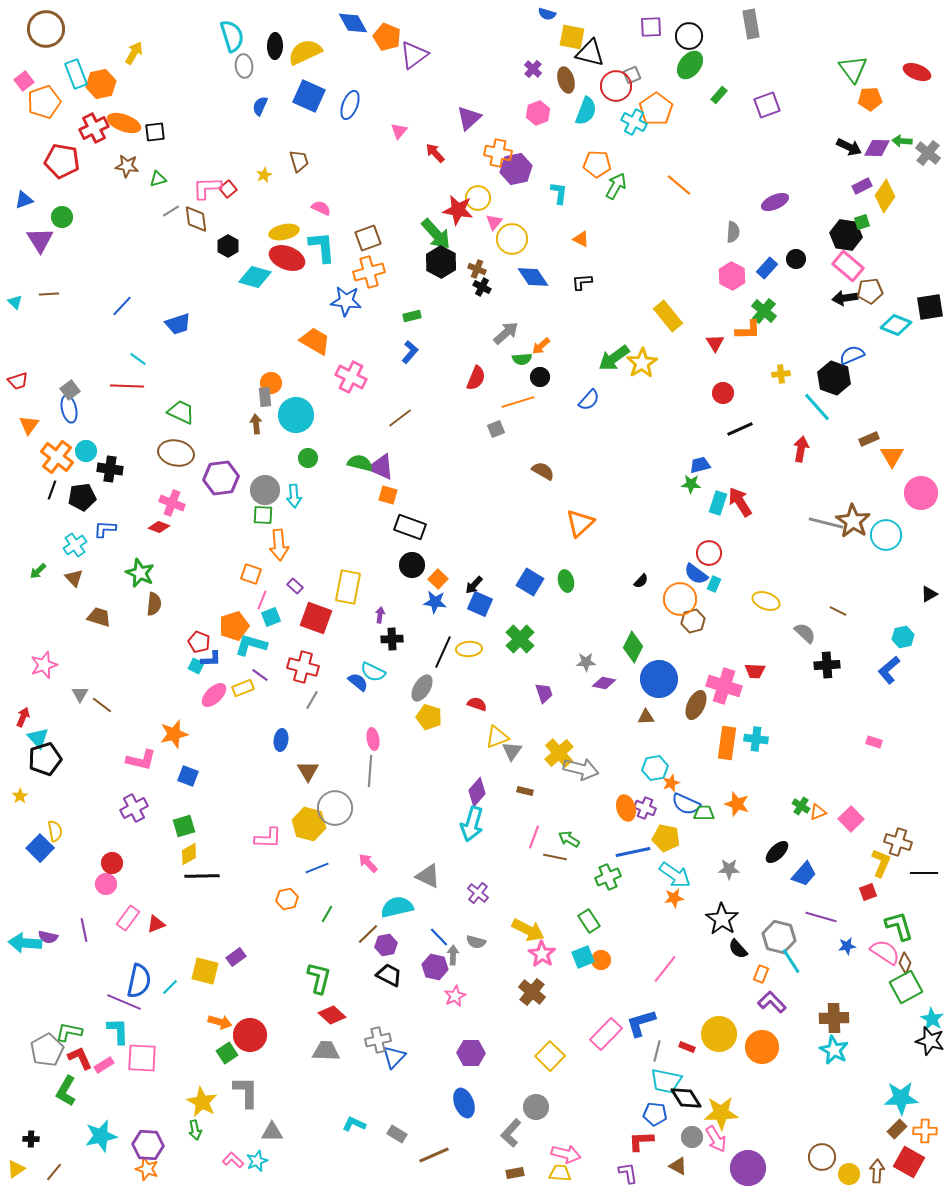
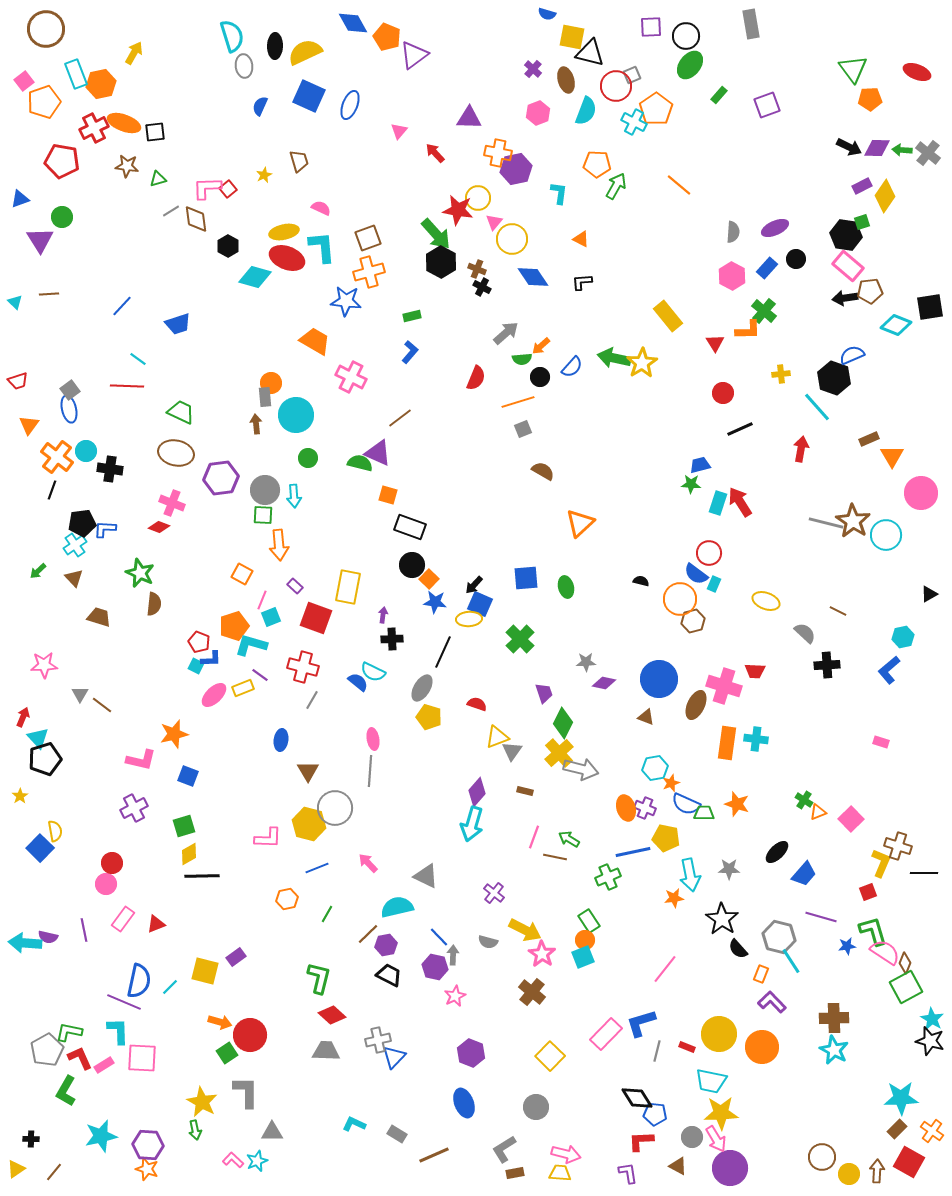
black circle at (689, 36): moved 3 px left
purple triangle at (469, 118): rotated 44 degrees clockwise
green arrow at (902, 141): moved 9 px down
blue triangle at (24, 200): moved 4 px left, 1 px up
purple ellipse at (775, 202): moved 26 px down
green arrow at (614, 358): rotated 48 degrees clockwise
blue semicircle at (589, 400): moved 17 px left, 33 px up
gray square at (496, 429): moved 27 px right
purple triangle at (381, 467): moved 3 px left, 14 px up
black pentagon at (82, 497): moved 26 px down
orange square at (251, 574): moved 9 px left; rotated 10 degrees clockwise
orange square at (438, 579): moved 9 px left
green ellipse at (566, 581): moved 6 px down
black semicircle at (641, 581): rotated 119 degrees counterclockwise
blue square at (530, 582): moved 4 px left, 4 px up; rotated 36 degrees counterclockwise
purple arrow at (380, 615): moved 3 px right
green diamond at (633, 647): moved 70 px left, 76 px down
yellow ellipse at (469, 649): moved 30 px up
pink star at (44, 665): rotated 16 degrees clockwise
brown triangle at (646, 717): rotated 24 degrees clockwise
pink rectangle at (874, 742): moved 7 px right
green cross at (801, 806): moved 3 px right, 6 px up
brown cross at (898, 842): moved 4 px down
cyan arrow at (675, 875): moved 15 px right; rotated 44 degrees clockwise
gray triangle at (428, 876): moved 2 px left
purple cross at (478, 893): moved 16 px right
pink rectangle at (128, 918): moved 5 px left, 1 px down
green L-shape at (899, 926): moved 26 px left, 5 px down
yellow arrow at (528, 930): moved 3 px left
gray semicircle at (476, 942): moved 12 px right
orange circle at (601, 960): moved 16 px left, 20 px up
purple hexagon at (471, 1053): rotated 20 degrees clockwise
cyan trapezoid at (666, 1081): moved 45 px right
black diamond at (686, 1098): moved 49 px left
orange cross at (925, 1131): moved 7 px right; rotated 35 degrees clockwise
gray L-shape at (511, 1133): moved 7 px left, 16 px down; rotated 16 degrees clockwise
purple circle at (748, 1168): moved 18 px left
